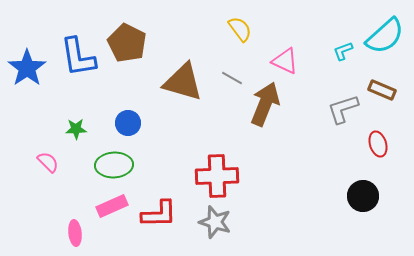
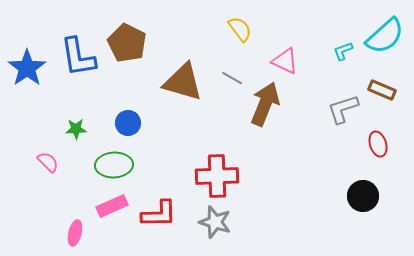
pink ellipse: rotated 20 degrees clockwise
